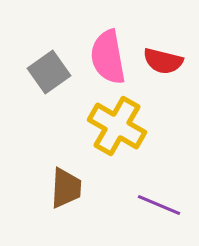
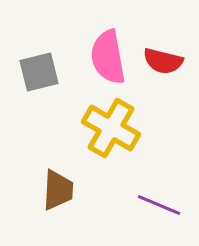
gray square: moved 10 px left; rotated 21 degrees clockwise
yellow cross: moved 6 px left, 2 px down
brown trapezoid: moved 8 px left, 2 px down
